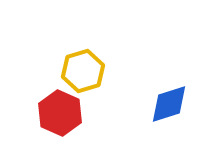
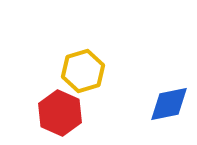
blue diamond: rotated 6 degrees clockwise
